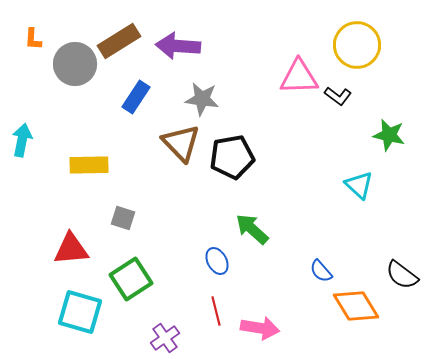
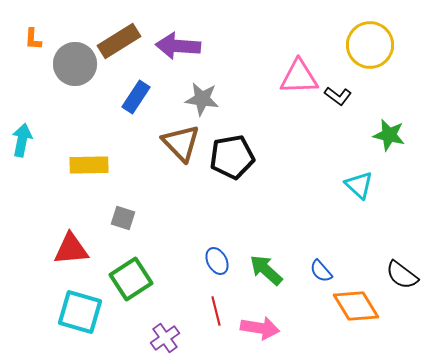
yellow circle: moved 13 px right
green arrow: moved 14 px right, 41 px down
